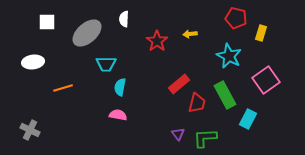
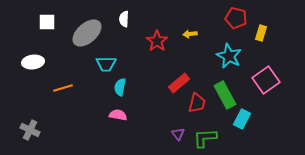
red rectangle: moved 1 px up
cyan rectangle: moved 6 px left
